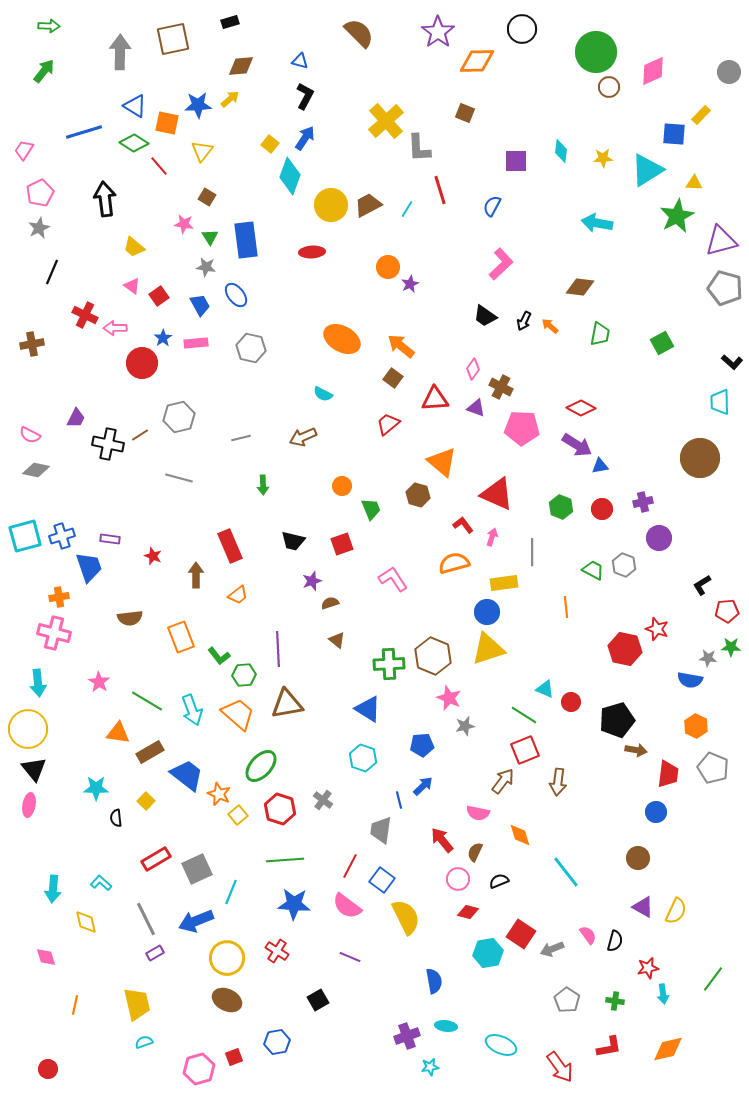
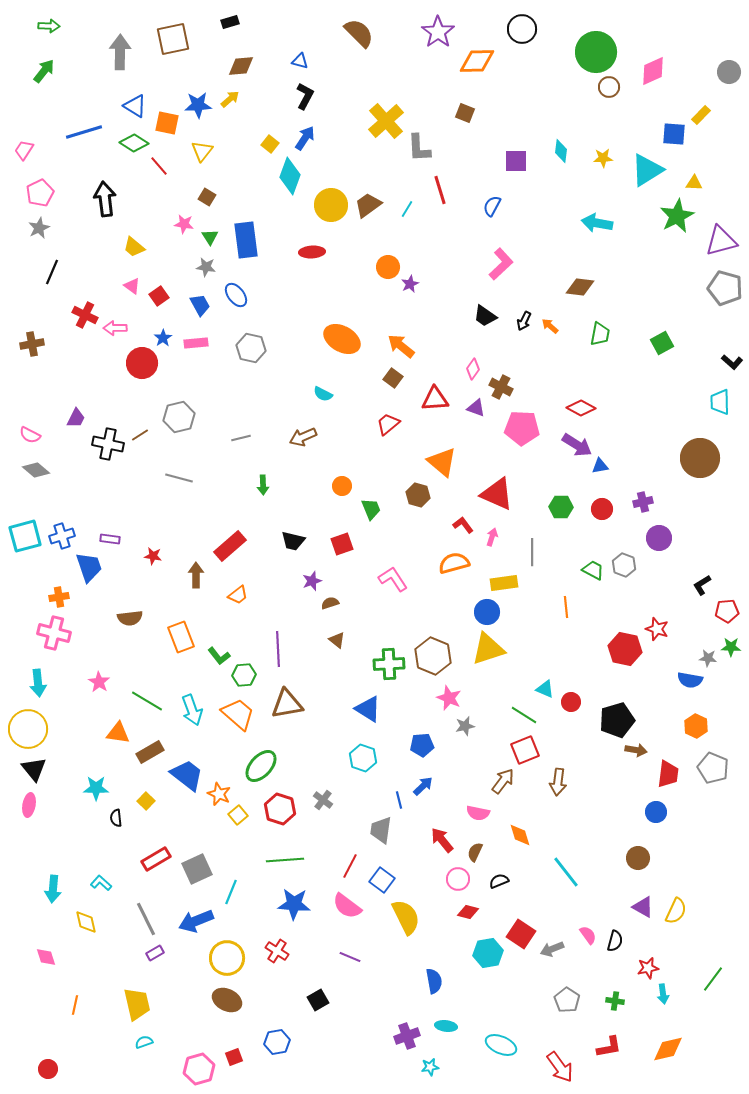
brown trapezoid at (368, 205): rotated 8 degrees counterclockwise
gray diamond at (36, 470): rotated 28 degrees clockwise
green hexagon at (561, 507): rotated 20 degrees counterclockwise
red rectangle at (230, 546): rotated 72 degrees clockwise
red star at (153, 556): rotated 12 degrees counterclockwise
